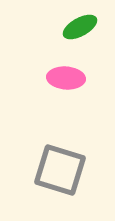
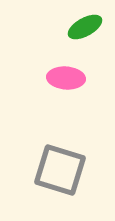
green ellipse: moved 5 px right
